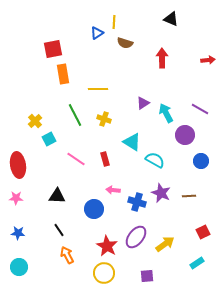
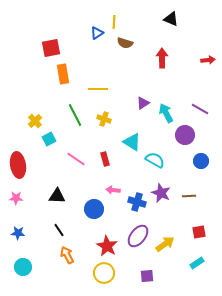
red square at (53, 49): moved 2 px left, 1 px up
red square at (203, 232): moved 4 px left; rotated 16 degrees clockwise
purple ellipse at (136, 237): moved 2 px right, 1 px up
cyan circle at (19, 267): moved 4 px right
